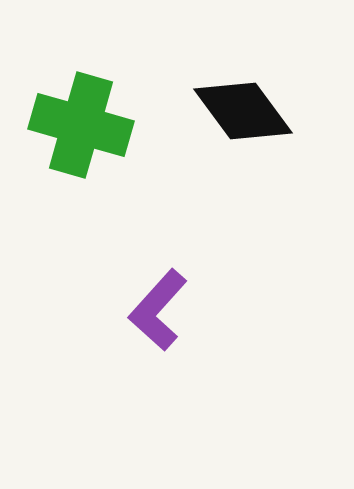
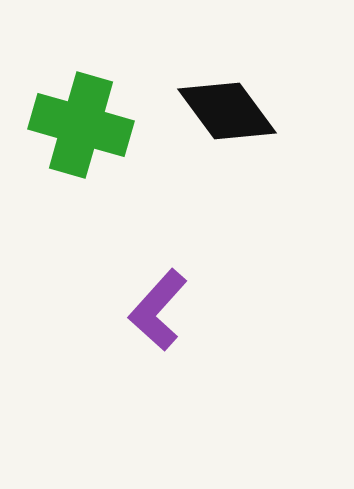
black diamond: moved 16 px left
